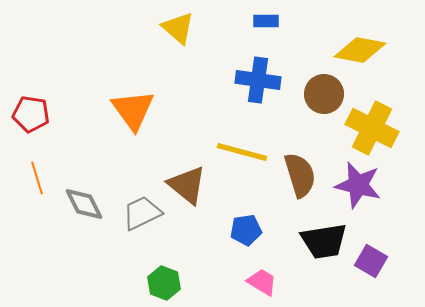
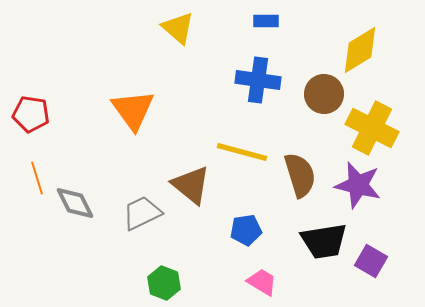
yellow diamond: rotated 42 degrees counterclockwise
brown triangle: moved 4 px right
gray diamond: moved 9 px left, 1 px up
